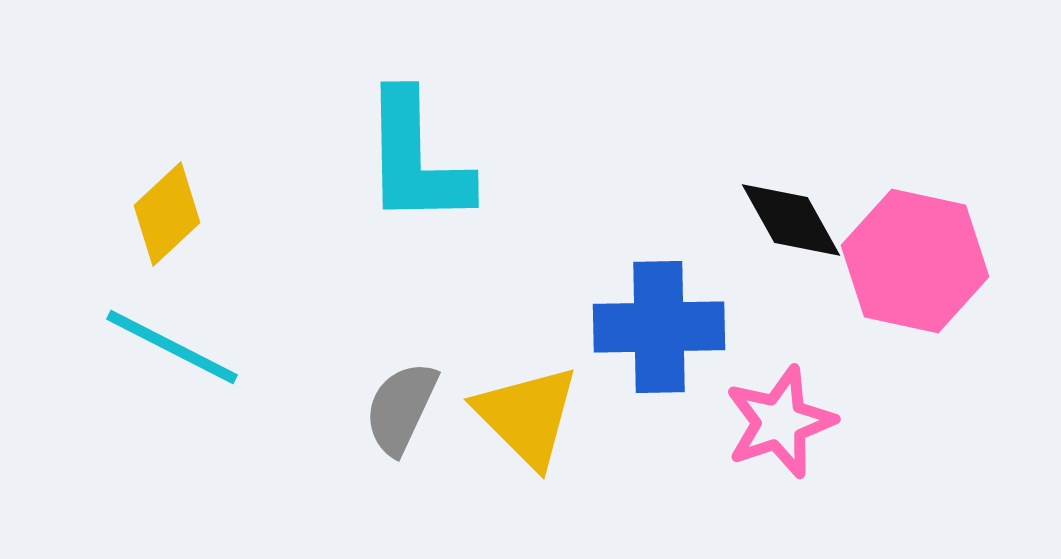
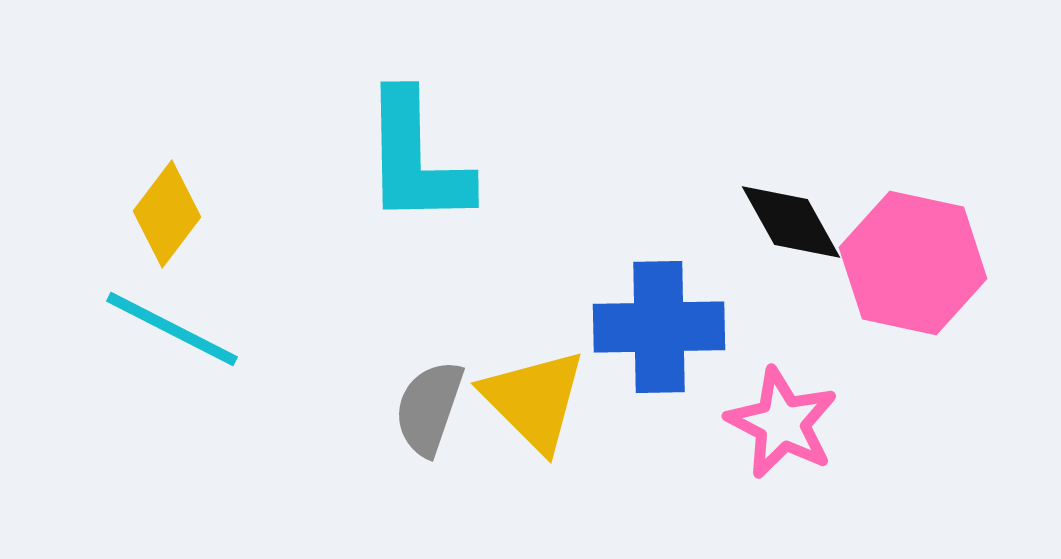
yellow diamond: rotated 10 degrees counterclockwise
black diamond: moved 2 px down
pink hexagon: moved 2 px left, 2 px down
cyan line: moved 18 px up
gray semicircle: moved 28 px right; rotated 6 degrees counterclockwise
yellow triangle: moved 7 px right, 16 px up
pink star: moved 2 px right, 1 px down; rotated 26 degrees counterclockwise
